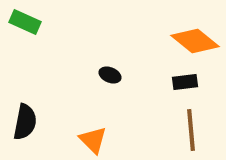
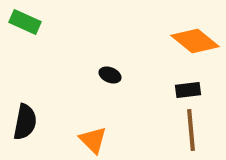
black rectangle: moved 3 px right, 8 px down
